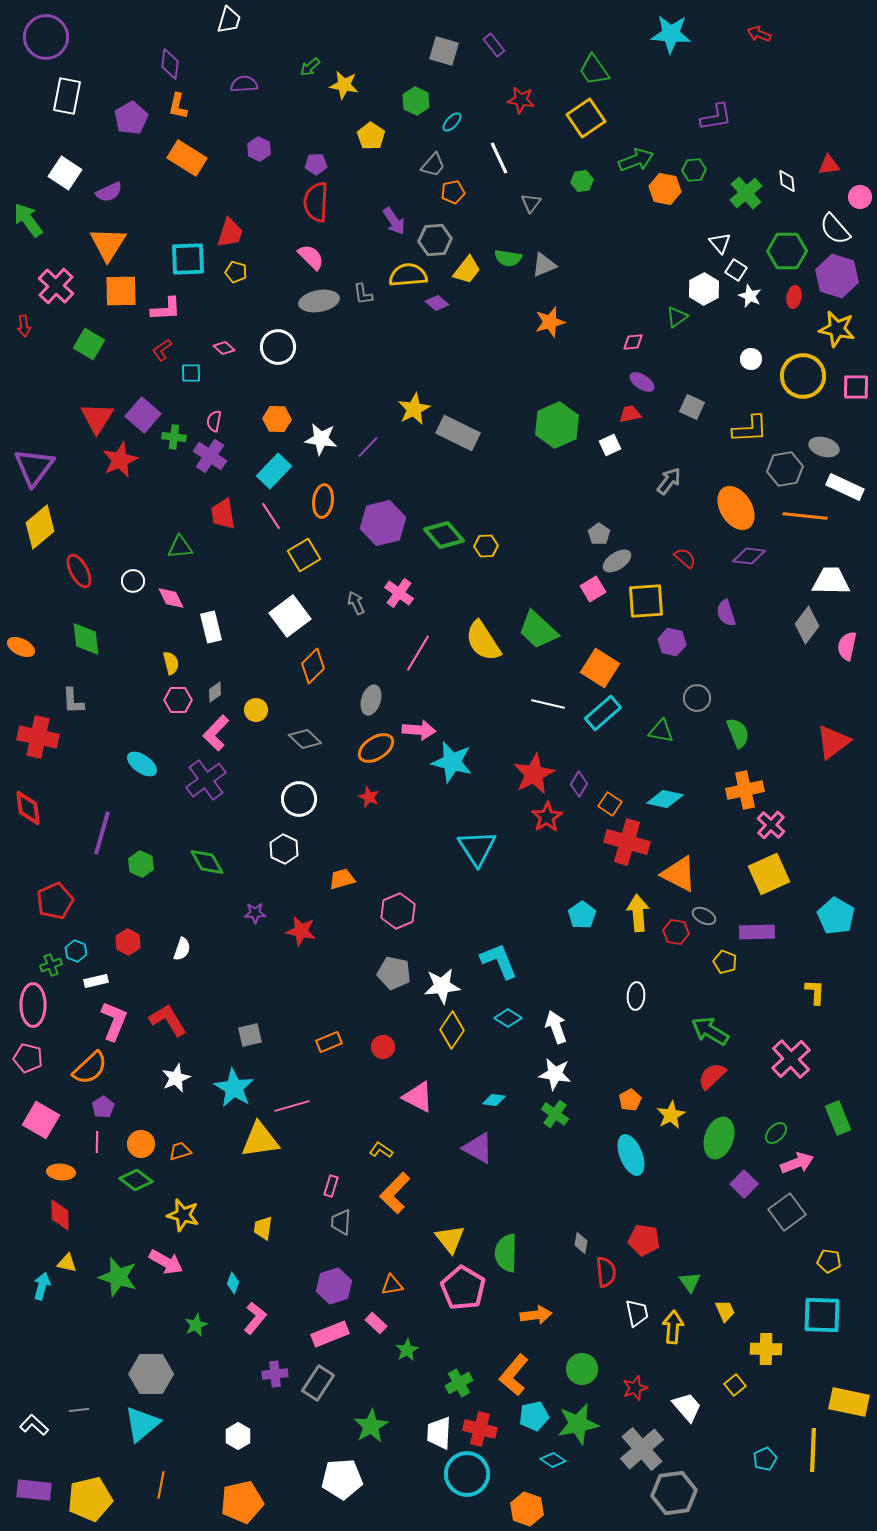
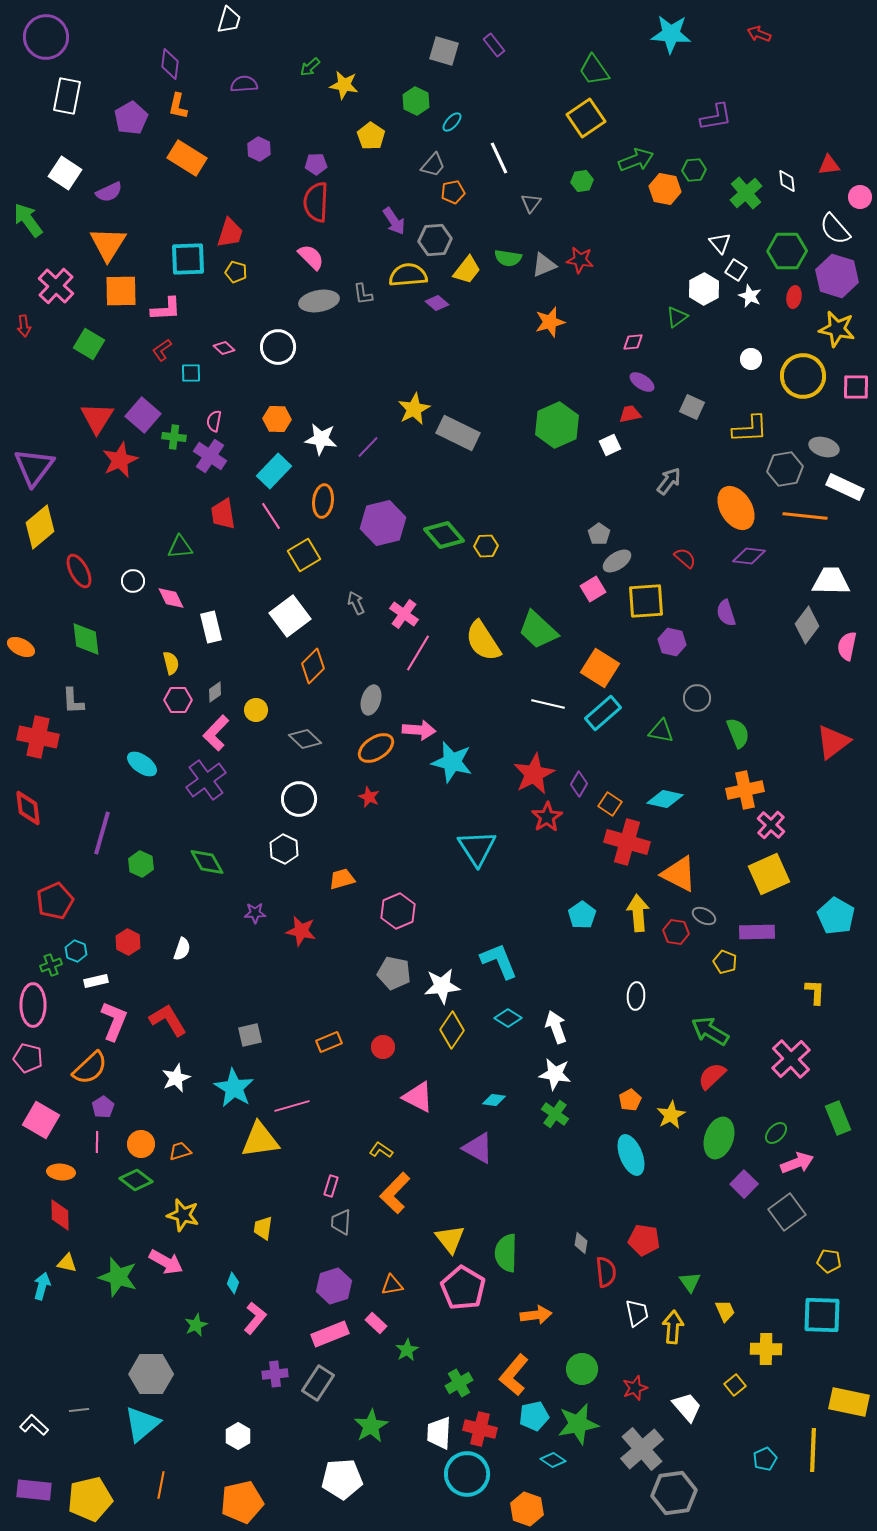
red star at (521, 100): moved 59 px right, 160 px down
pink cross at (399, 593): moved 5 px right, 21 px down
